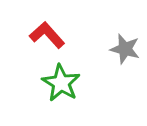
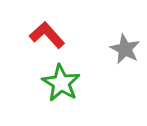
gray star: rotated 12 degrees clockwise
